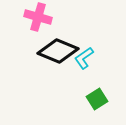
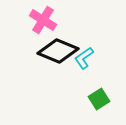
pink cross: moved 5 px right, 3 px down; rotated 16 degrees clockwise
green square: moved 2 px right
